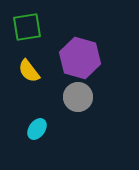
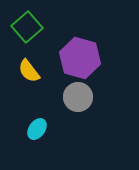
green square: rotated 32 degrees counterclockwise
